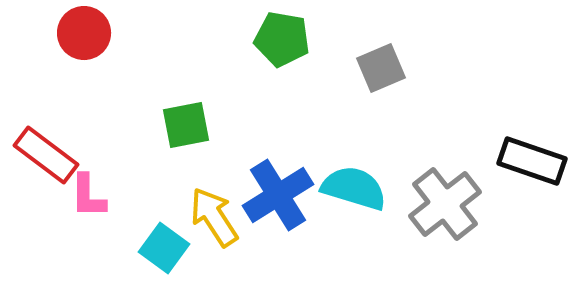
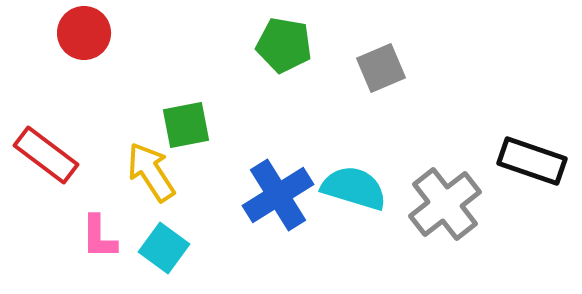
green pentagon: moved 2 px right, 6 px down
pink L-shape: moved 11 px right, 41 px down
yellow arrow: moved 63 px left, 45 px up
